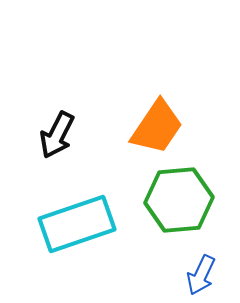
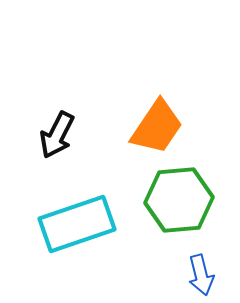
blue arrow: rotated 39 degrees counterclockwise
